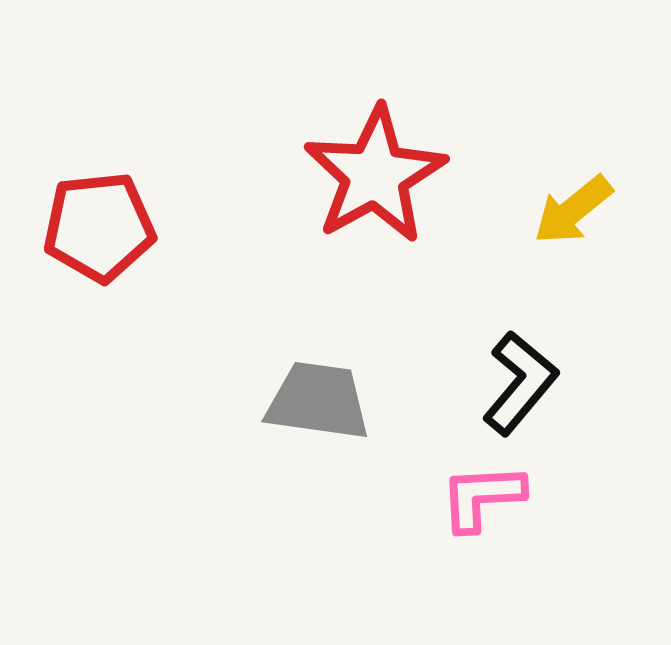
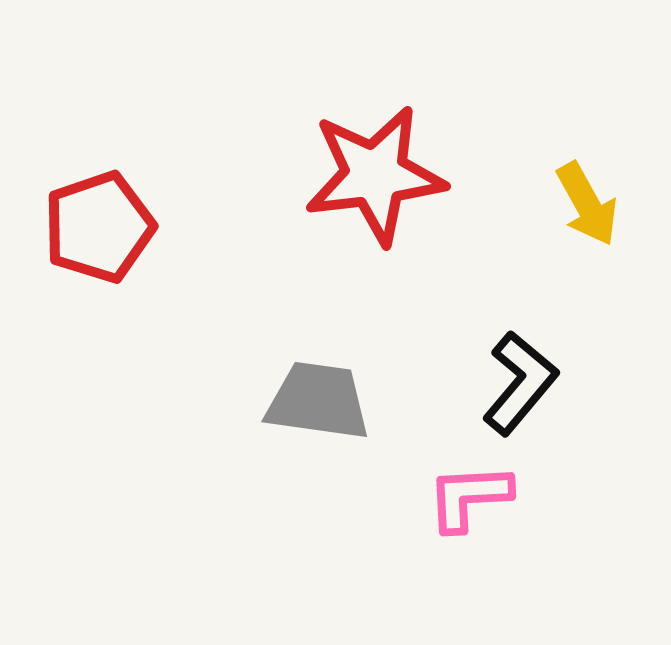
red star: rotated 22 degrees clockwise
yellow arrow: moved 14 px right, 6 px up; rotated 80 degrees counterclockwise
red pentagon: rotated 13 degrees counterclockwise
pink L-shape: moved 13 px left
